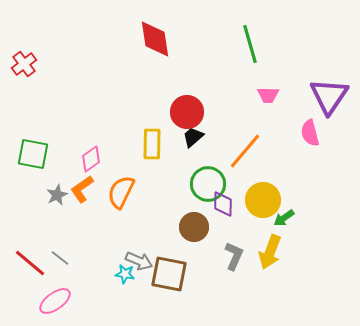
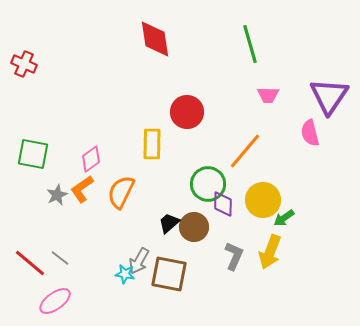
red cross: rotated 30 degrees counterclockwise
black trapezoid: moved 24 px left, 86 px down
gray arrow: rotated 96 degrees clockwise
